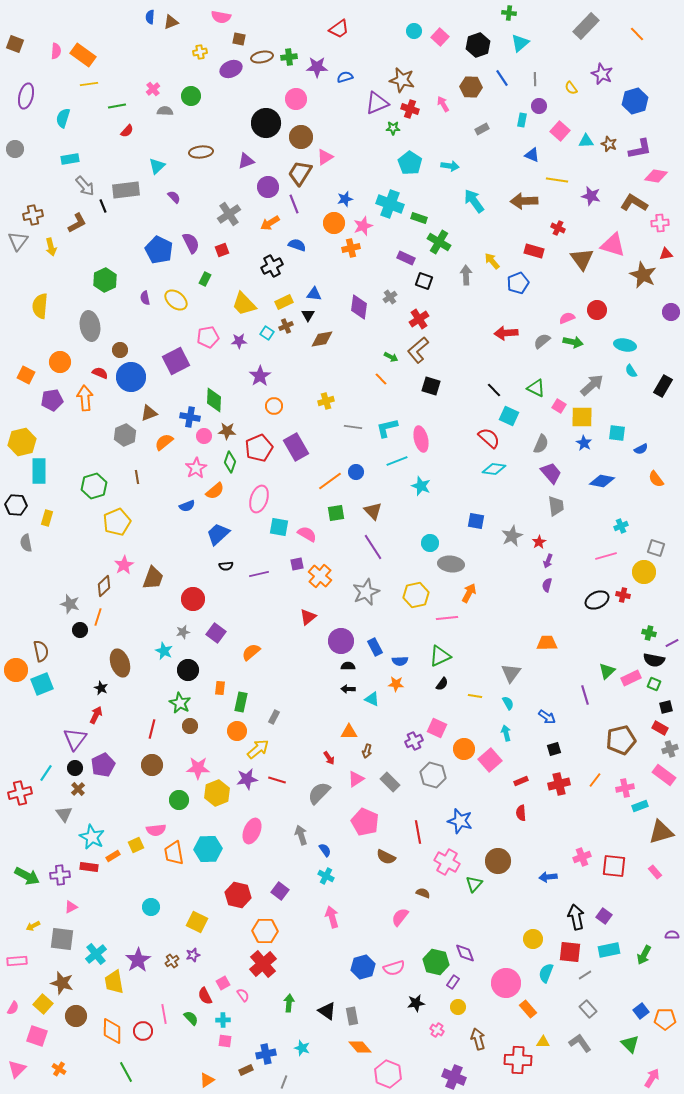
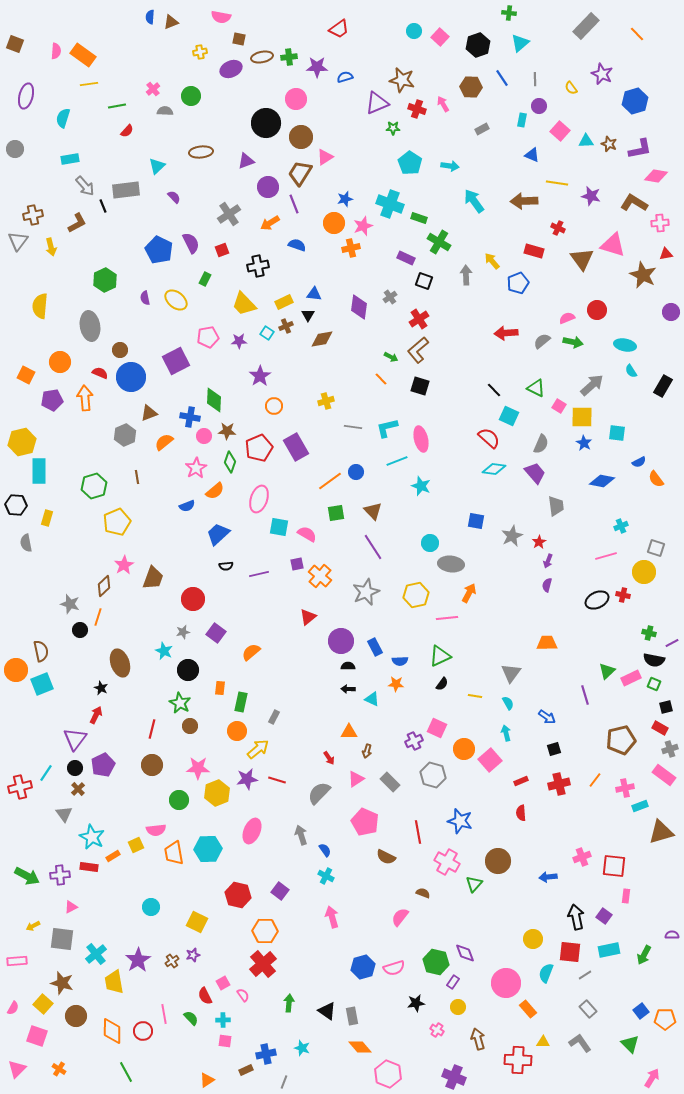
red cross at (410, 109): moved 7 px right
yellow line at (557, 180): moved 3 px down
black cross at (272, 266): moved 14 px left; rotated 15 degrees clockwise
black square at (431, 386): moved 11 px left
blue semicircle at (641, 449): moved 2 px left, 13 px down
purple trapezoid at (551, 473): moved 16 px left
red cross at (20, 793): moved 6 px up
pink rectangle at (655, 872): moved 29 px left, 24 px down; rotated 48 degrees clockwise
